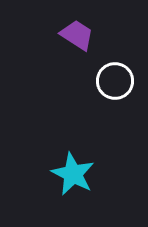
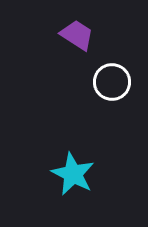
white circle: moved 3 px left, 1 px down
